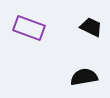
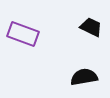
purple rectangle: moved 6 px left, 6 px down
